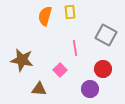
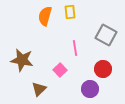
brown triangle: rotated 49 degrees counterclockwise
